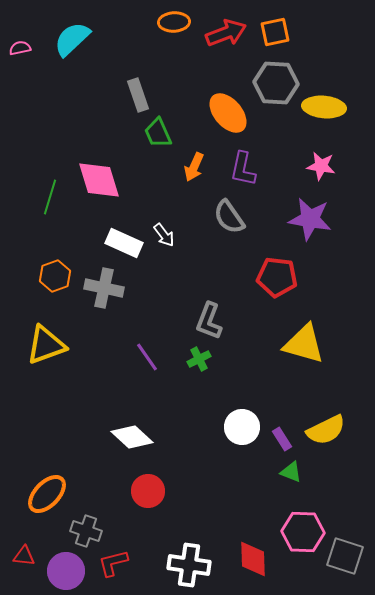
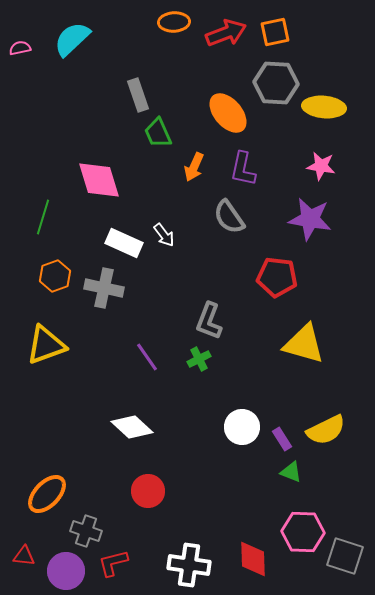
green line at (50, 197): moved 7 px left, 20 px down
white diamond at (132, 437): moved 10 px up
